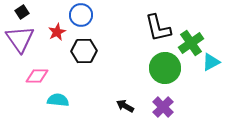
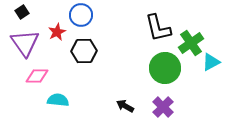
purple triangle: moved 5 px right, 4 px down
